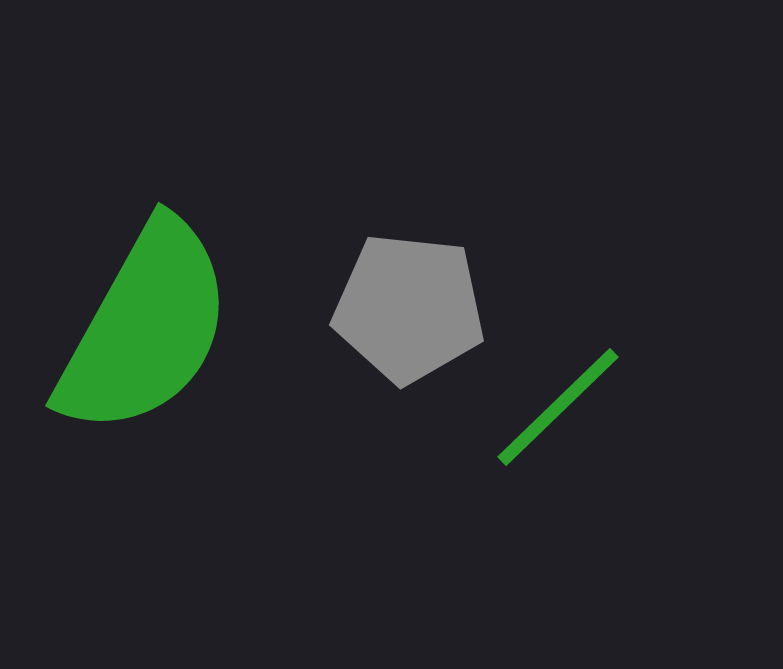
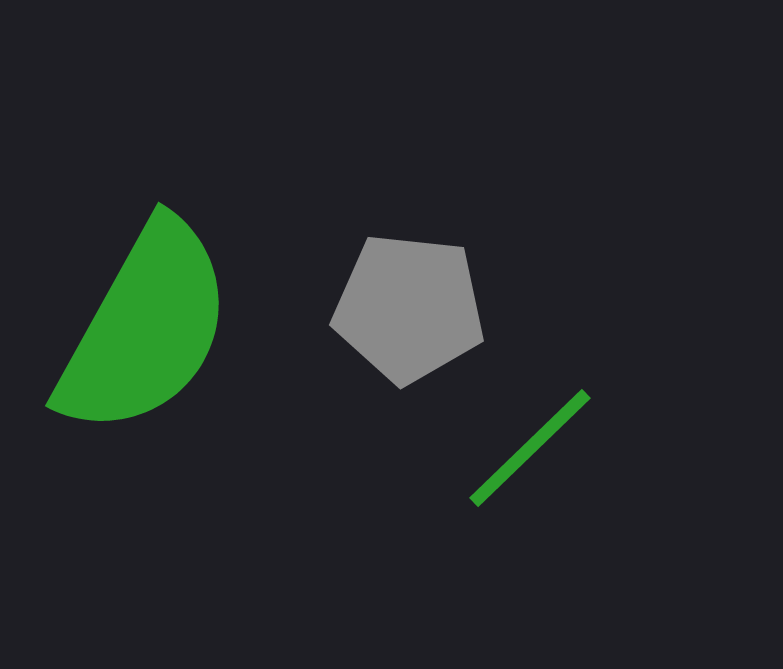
green line: moved 28 px left, 41 px down
